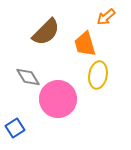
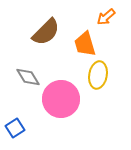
pink circle: moved 3 px right
